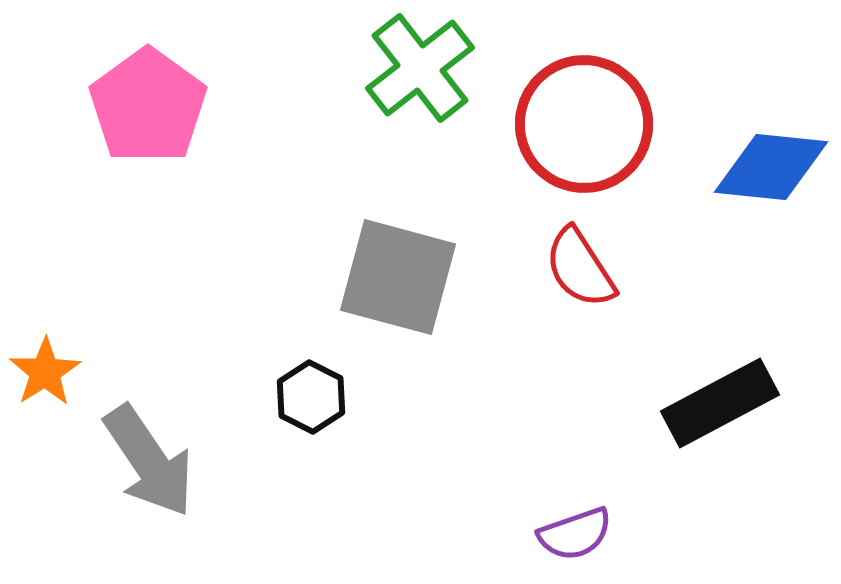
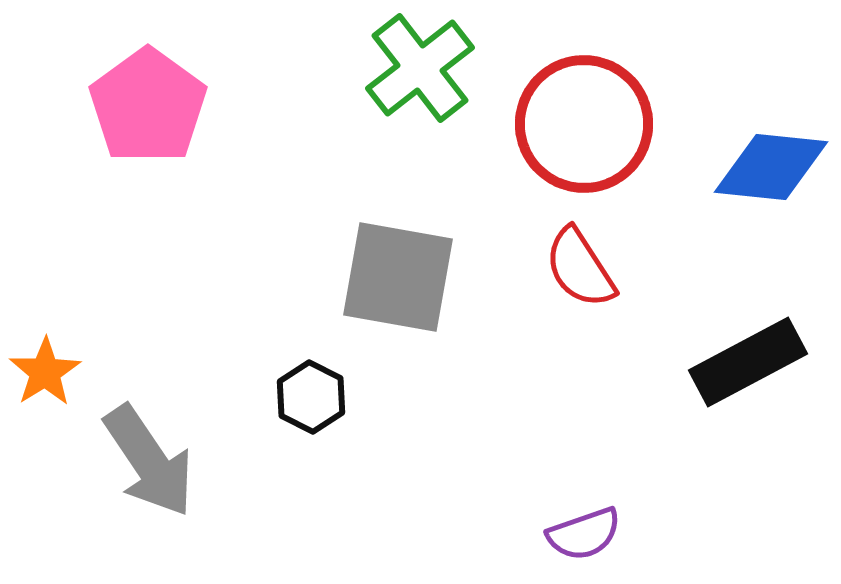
gray square: rotated 5 degrees counterclockwise
black rectangle: moved 28 px right, 41 px up
purple semicircle: moved 9 px right
